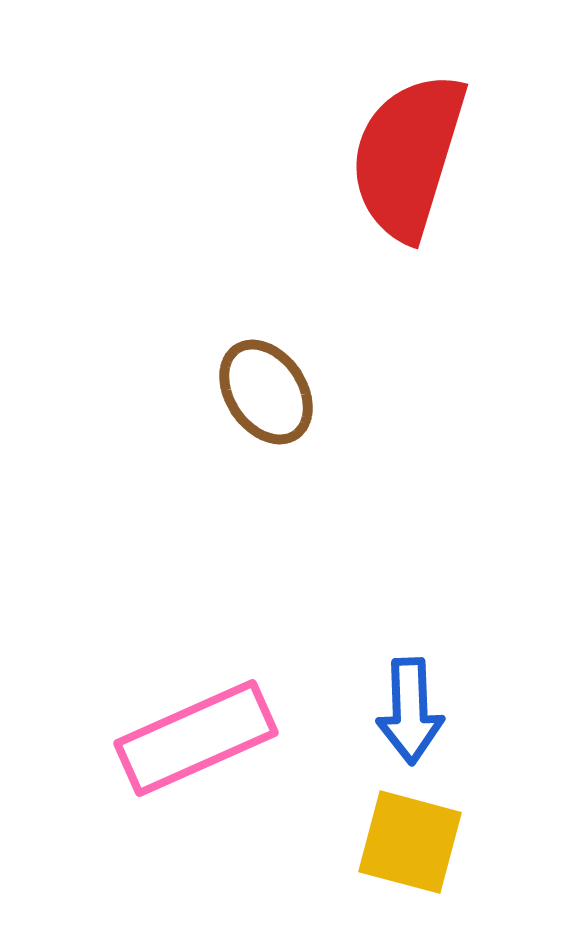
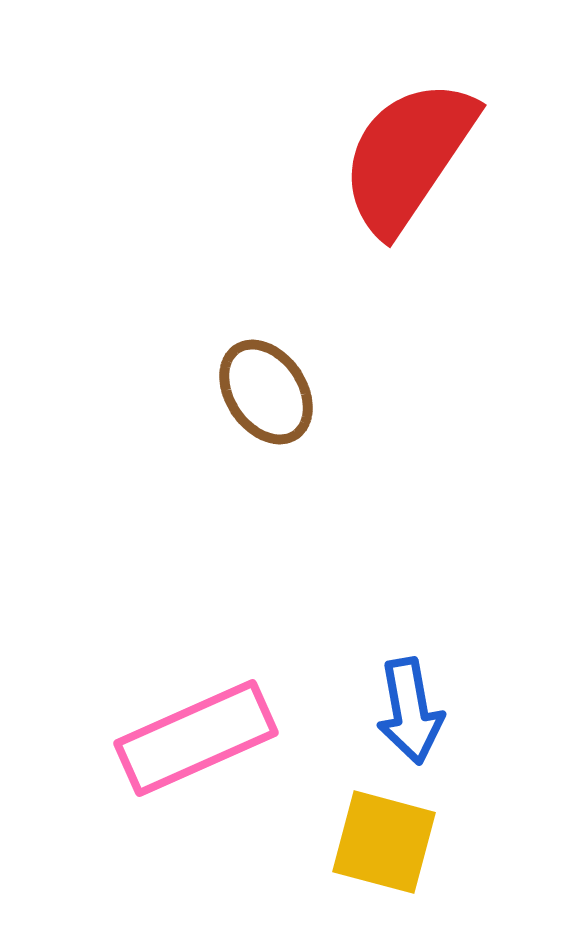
red semicircle: rotated 17 degrees clockwise
blue arrow: rotated 8 degrees counterclockwise
yellow square: moved 26 px left
